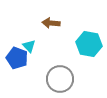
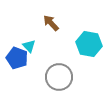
brown arrow: rotated 42 degrees clockwise
gray circle: moved 1 px left, 2 px up
